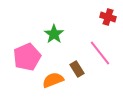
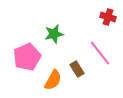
green star: rotated 24 degrees clockwise
orange semicircle: rotated 140 degrees clockwise
